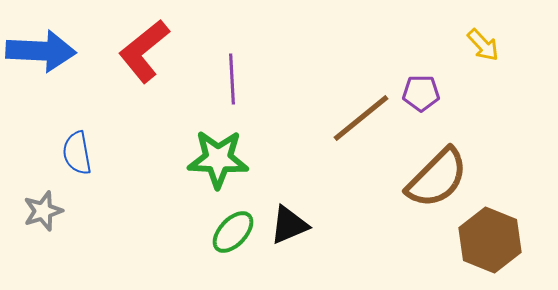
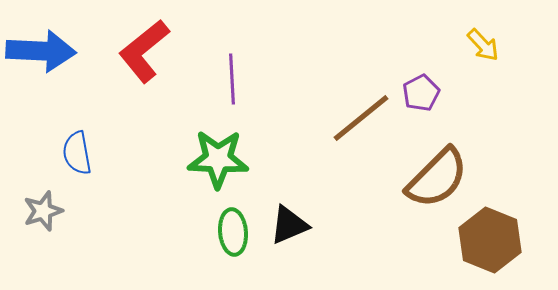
purple pentagon: rotated 27 degrees counterclockwise
green ellipse: rotated 48 degrees counterclockwise
